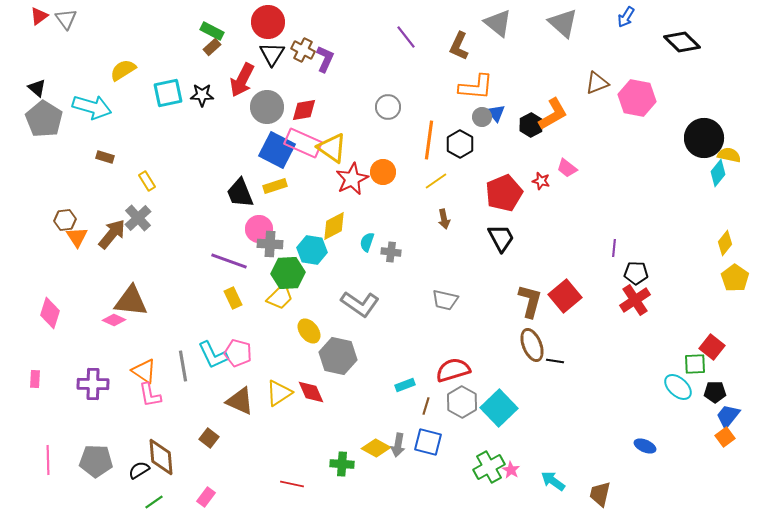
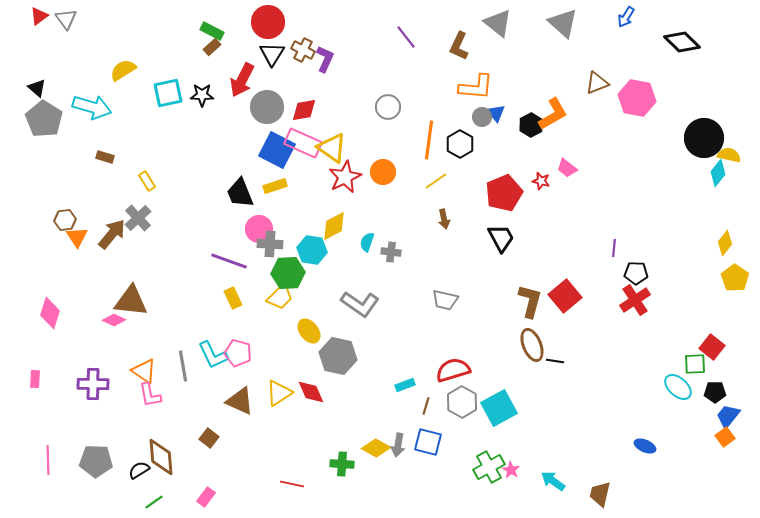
red star at (352, 179): moved 7 px left, 2 px up
cyan square at (499, 408): rotated 15 degrees clockwise
